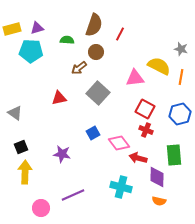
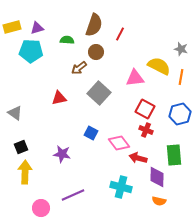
yellow rectangle: moved 2 px up
gray square: moved 1 px right
blue square: moved 2 px left; rotated 32 degrees counterclockwise
